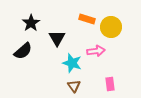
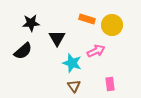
black star: rotated 30 degrees clockwise
yellow circle: moved 1 px right, 2 px up
pink arrow: rotated 18 degrees counterclockwise
